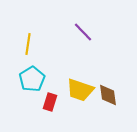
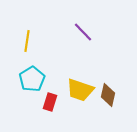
yellow line: moved 1 px left, 3 px up
brown diamond: rotated 20 degrees clockwise
